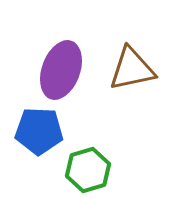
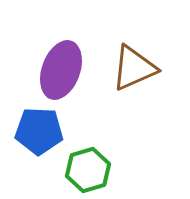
brown triangle: moved 2 px right, 1 px up; rotated 12 degrees counterclockwise
